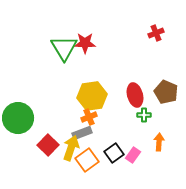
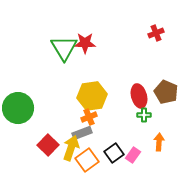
red ellipse: moved 4 px right, 1 px down
green circle: moved 10 px up
